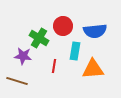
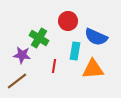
red circle: moved 5 px right, 5 px up
blue semicircle: moved 1 px right, 6 px down; rotated 30 degrees clockwise
purple star: moved 1 px left, 1 px up
brown line: rotated 55 degrees counterclockwise
